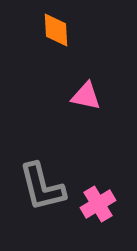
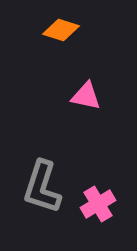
orange diamond: moved 5 px right; rotated 69 degrees counterclockwise
gray L-shape: rotated 32 degrees clockwise
